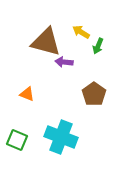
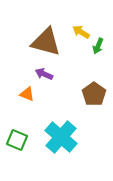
purple arrow: moved 20 px left, 12 px down; rotated 18 degrees clockwise
cyan cross: rotated 20 degrees clockwise
